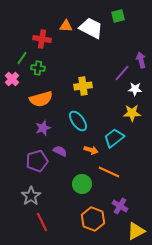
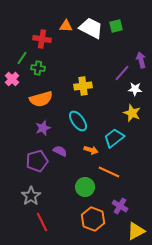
green square: moved 2 px left, 10 px down
yellow star: rotated 24 degrees clockwise
green circle: moved 3 px right, 3 px down
